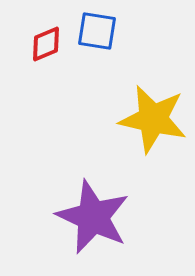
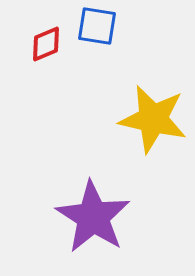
blue square: moved 5 px up
purple star: rotated 8 degrees clockwise
